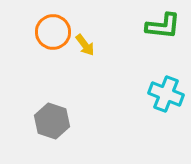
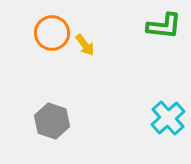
green L-shape: moved 1 px right
orange circle: moved 1 px left, 1 px down
cyan cross: moved 2 px right, 24 px down; rotated 28 degrees clockwise
